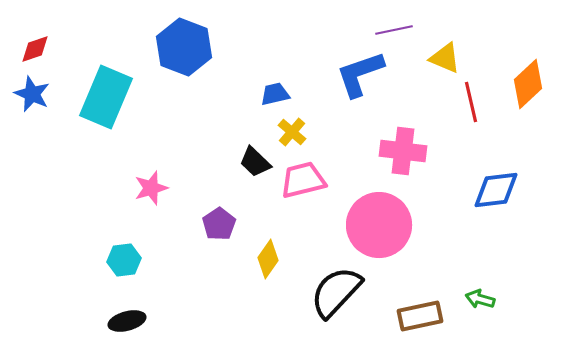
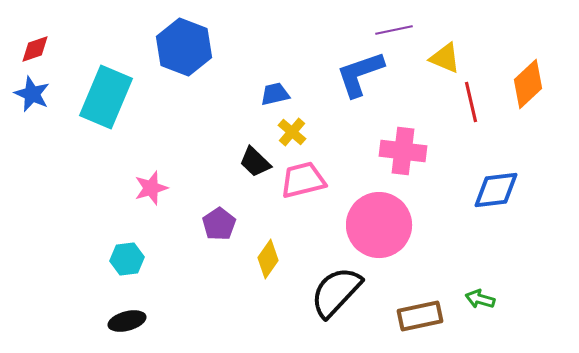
cyan hexagon: moved 3 px right, 1 px up
